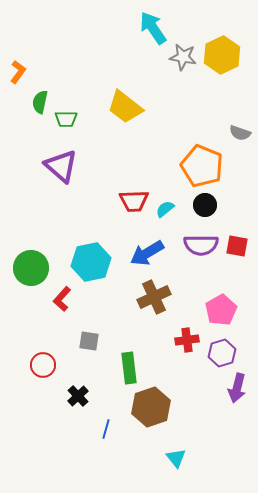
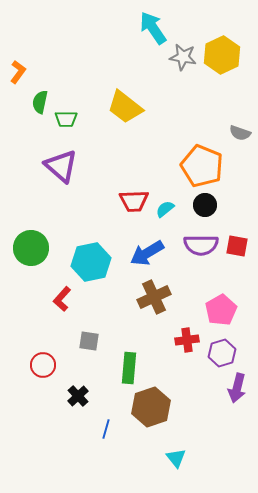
green circle: moved 20 px up
green rectangle: rotated 12 degrees clockwise
